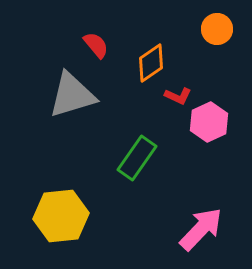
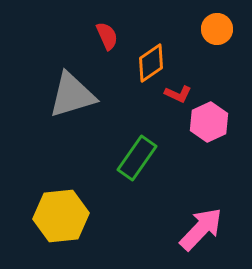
red semicircle: moved 11 px right, 9 px up; rotated 16 degrees clockwise
red L-shape: moved 2 px up
